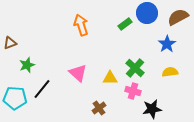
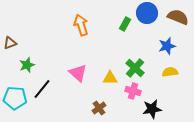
brown semicircle: rotated 50 degrees clockwise
green rectangle: rotated 24 degrees counterclockwise
blue star: moved 2 px down; rotated 18 degrees clockwise
